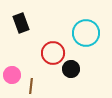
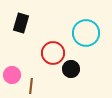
black rectangle: rotated 36 degrees clockwise
